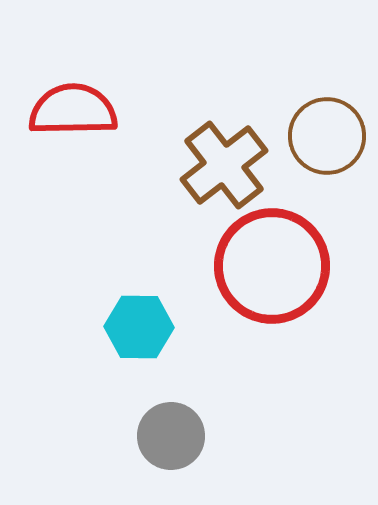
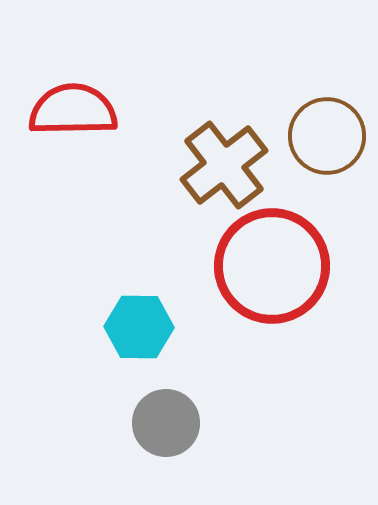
gray circle: moved 5 px left, 13 px up
